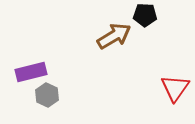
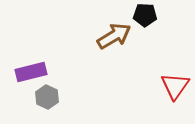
red triangle: moved 2 px up
gray hexagon: moved 2 px down
